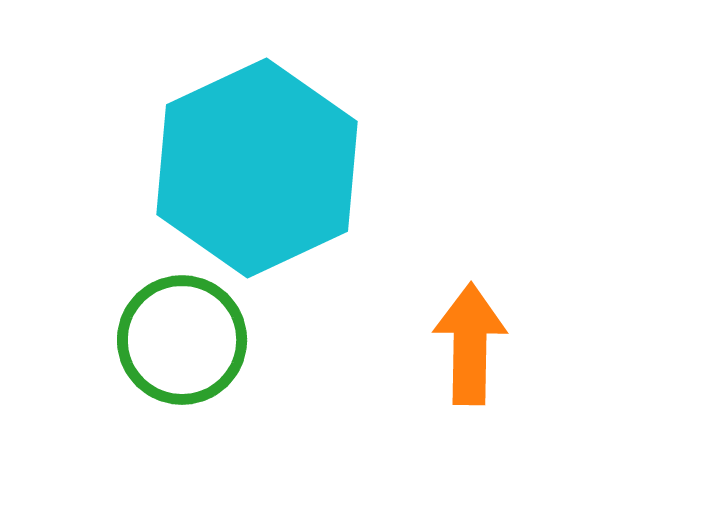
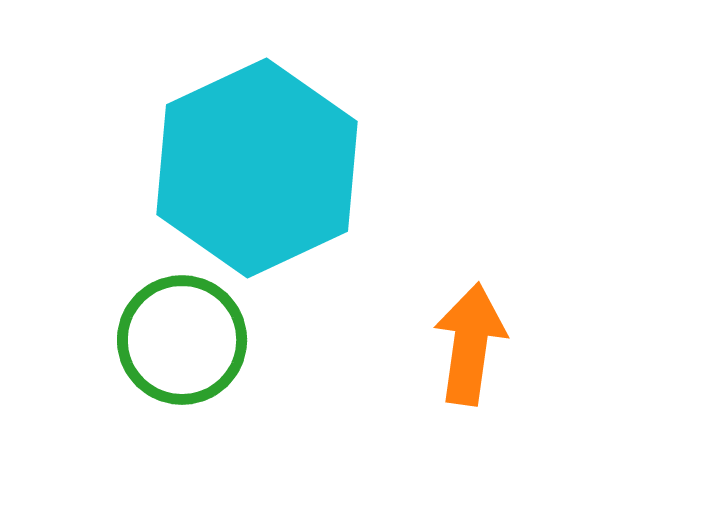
orange arrow: rotated 7 degrees clockwise
